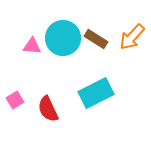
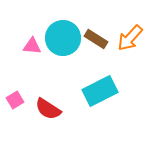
orange arrow: moved 2 px left, 1 px down
cyan rectangle: moved 4 px right, 2 px up
red semicircle: rotated 32 degrees counterclockwise
